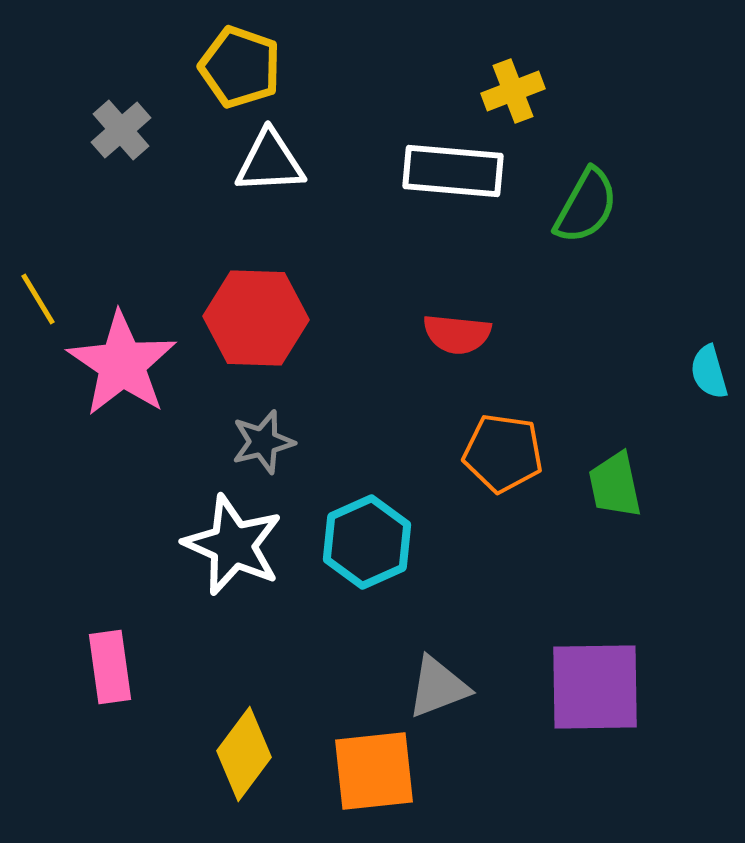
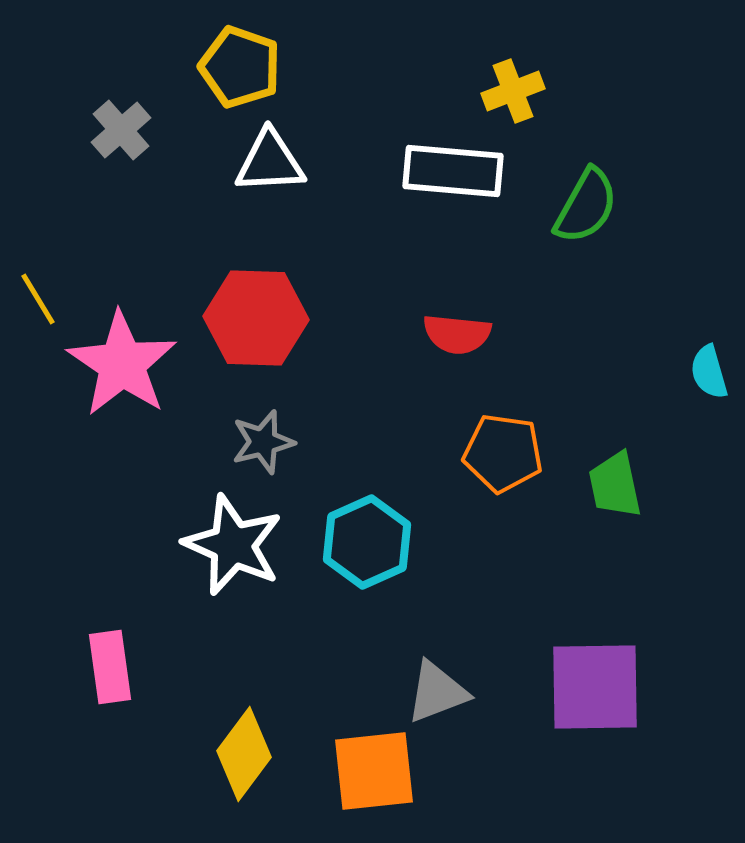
gray triangle: moved 1 px left, 5 px down
